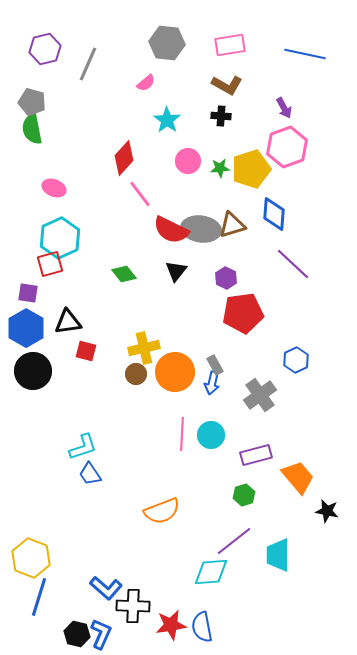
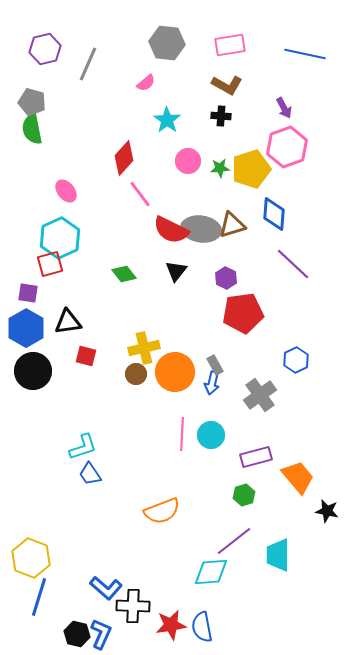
pink ellipse at (54, 188): moved 12 px right, 3 px down; rotated 30 degrees clockwise
red square at (86, 351): moved 5 px down
purple rectangle at (256, 455): moved 2 px down
